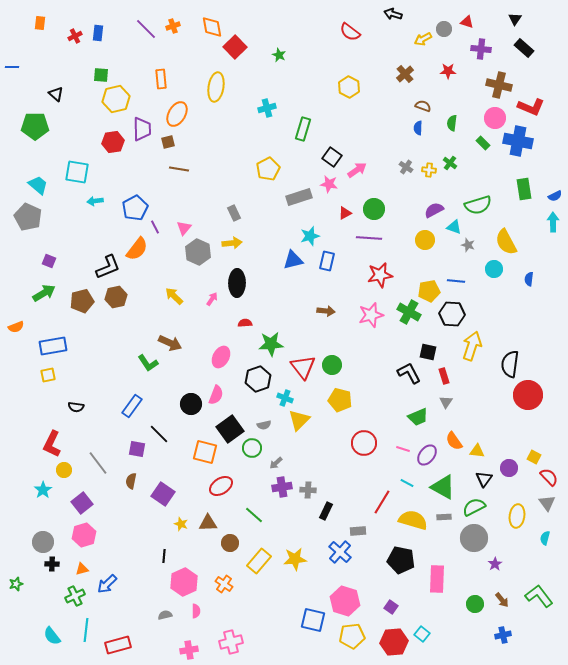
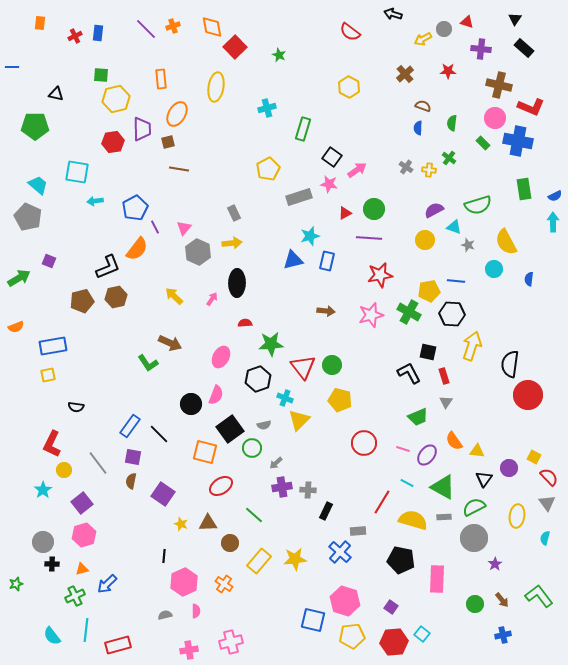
black triangle at (56, 94): rotated 28 degrees counterclockwise
green cross at (450, 163): moved 1 px left, 5 px up
green arrow at (44, 293): moved 25 px left, 15 px up
blue rectangle at (132, 406): moved 2 px left, 20 px down
purple square at (137, 449): moved 4 px left, 8 px down
